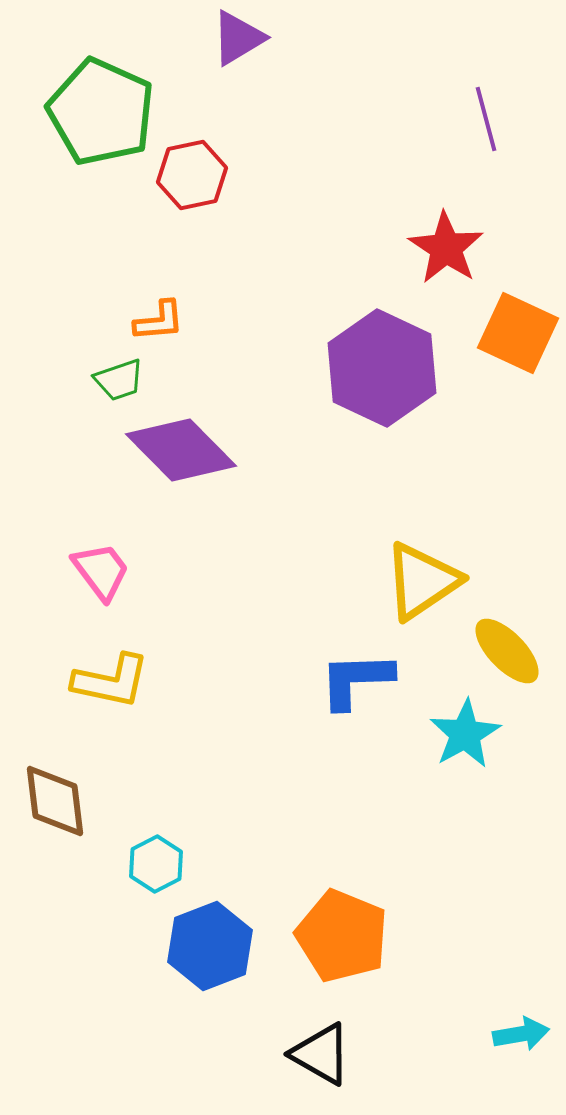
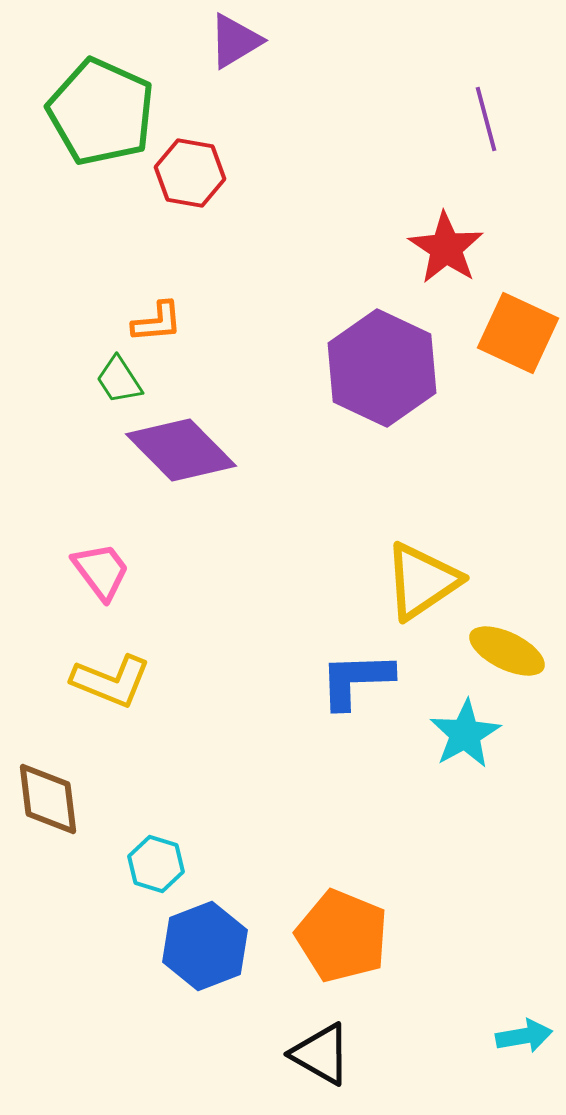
purple triangle: moved 3 px left, 3 px down
red hexagon: moved 2 px left, 2 px up; rotated 22 degrees clockwise
orange L-shape: moved 2 px left, 1 px down
green trapezoid: rotated 76 degrees clockwise
yellow ellipse: rotated 20 degrees counterclockwise
yellow L-shape: rotated 10 degrees clockwise
brown diamond: moved 7 px left, 2 px up
cyan hexagon: rotated 16 degrees counterclockwise
blue hexagon: moved 5 px left
cyan arrow: moved 3 px right, 2 px down
